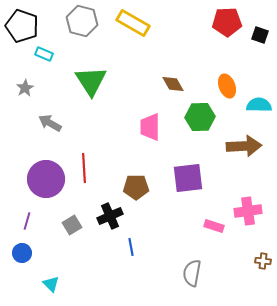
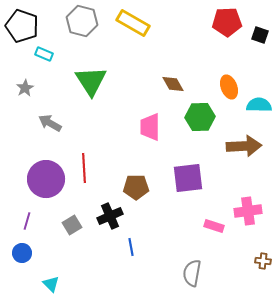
orange ellipse: moved 2 px right, 1 px down
